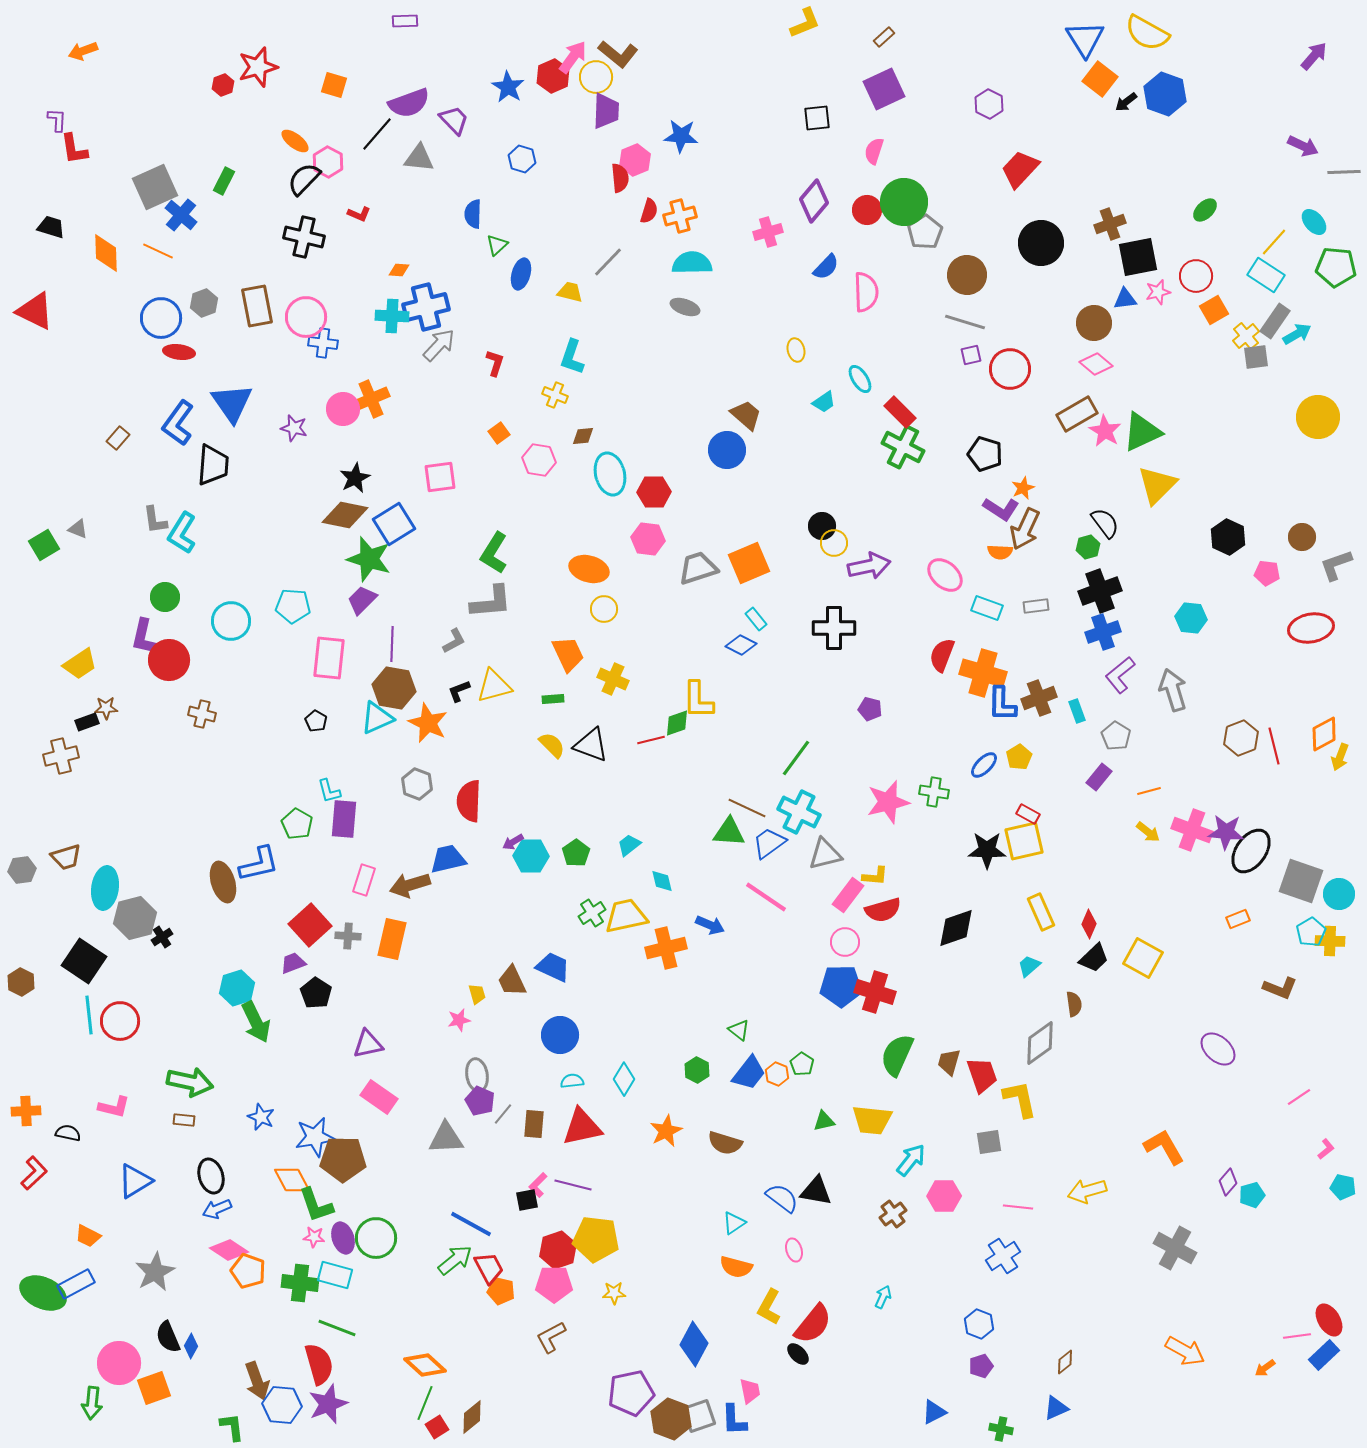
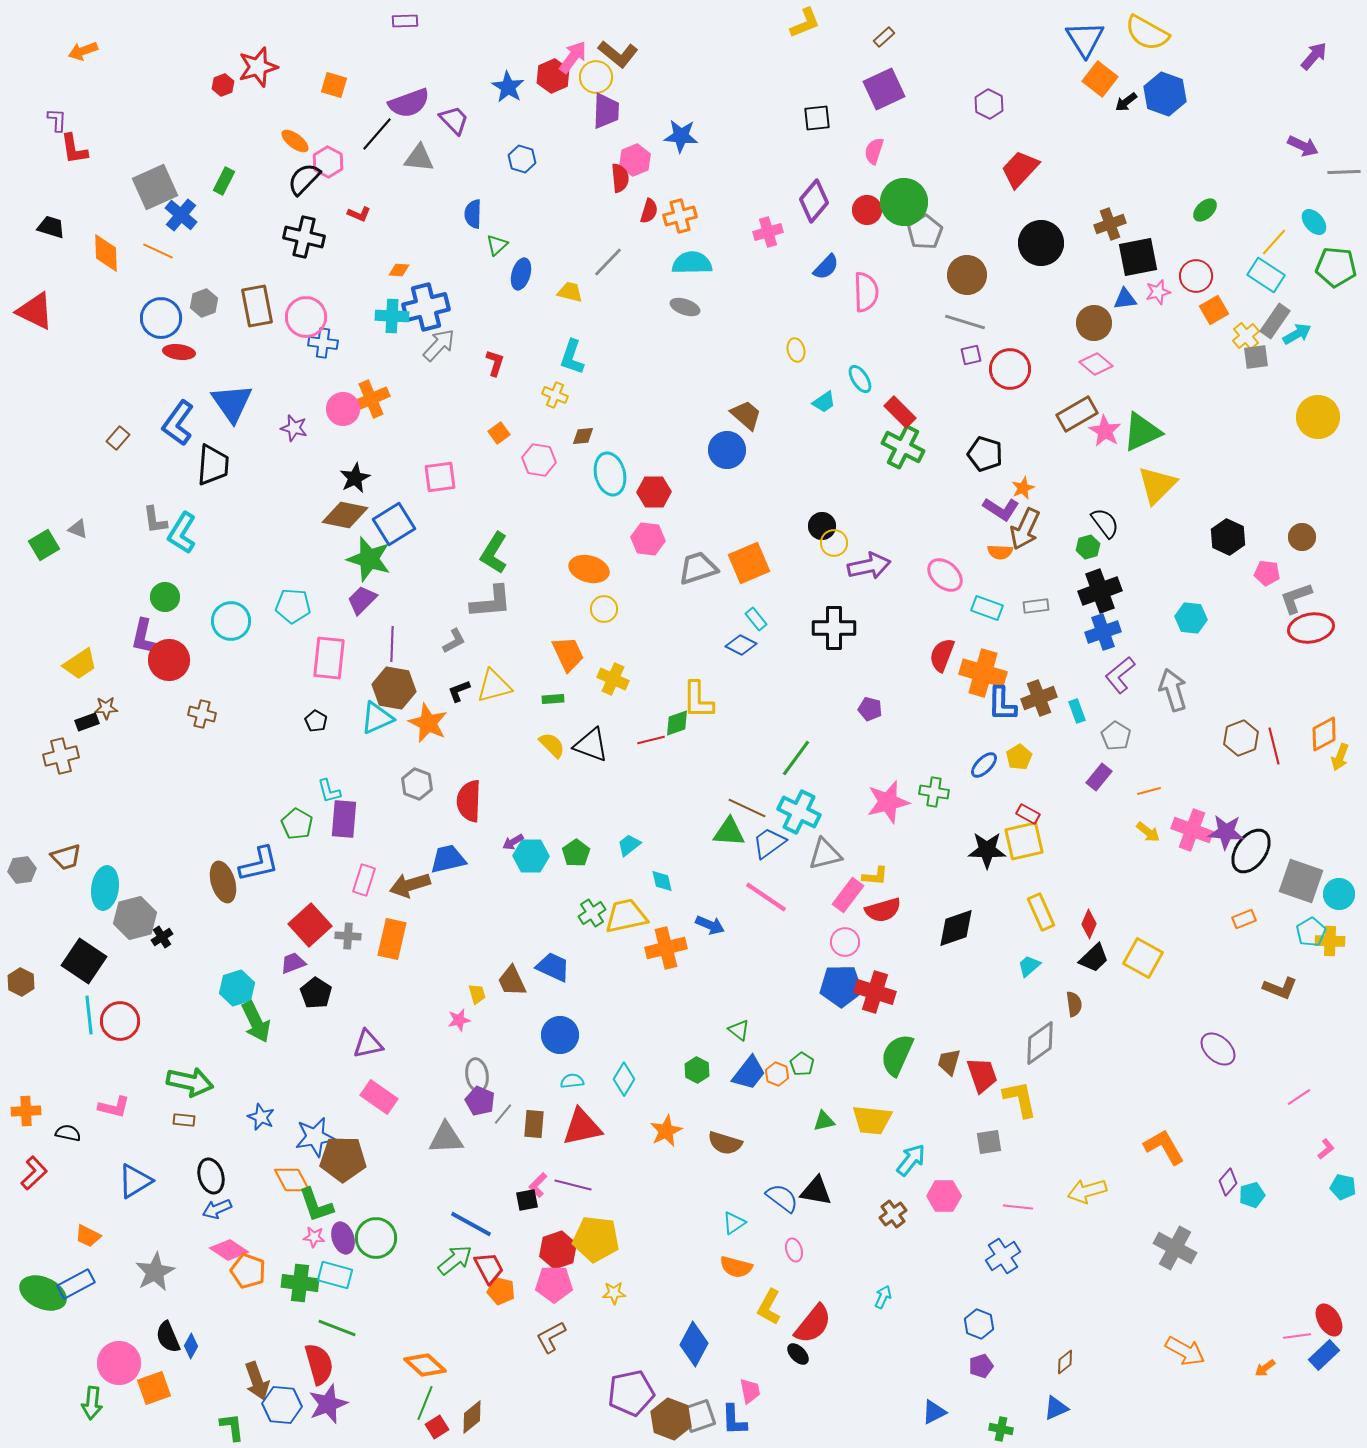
gray L-shape at (1336, 565): moved 40 px left, 33 px down
orange rectangle at (1238, 919): moved 6 px right
